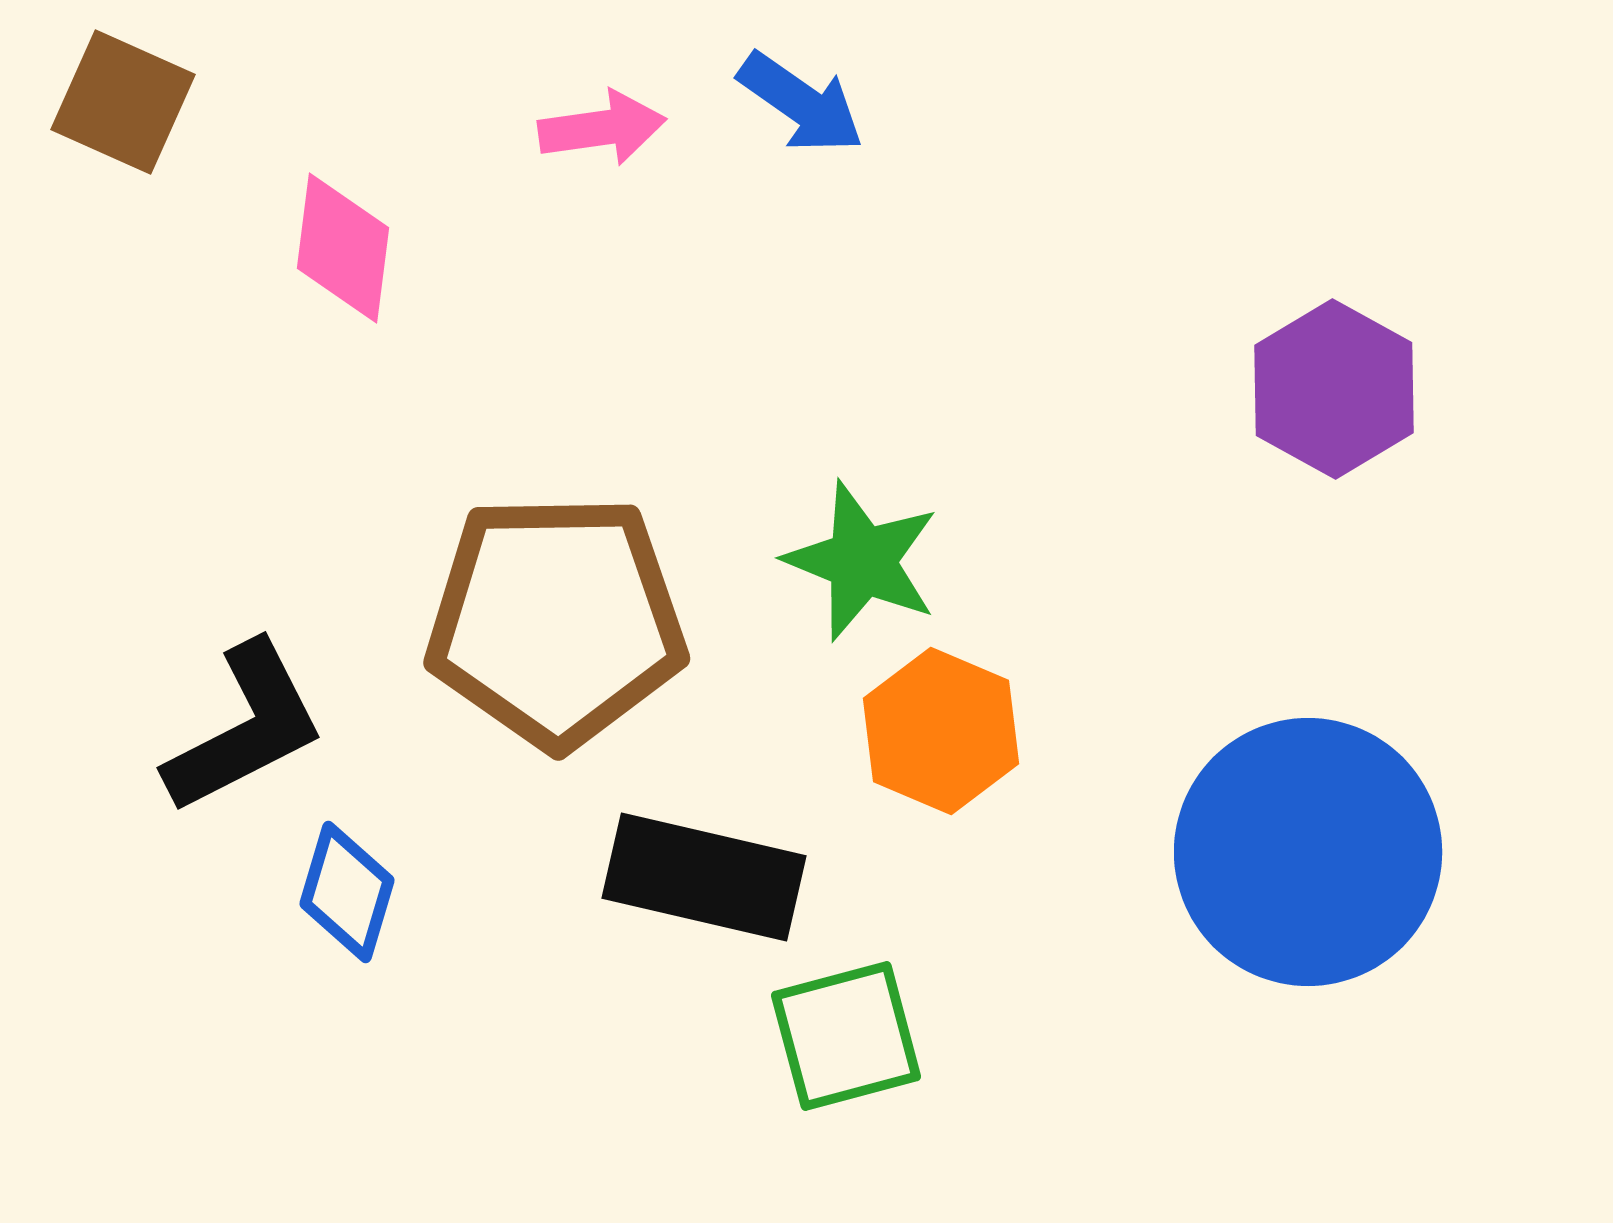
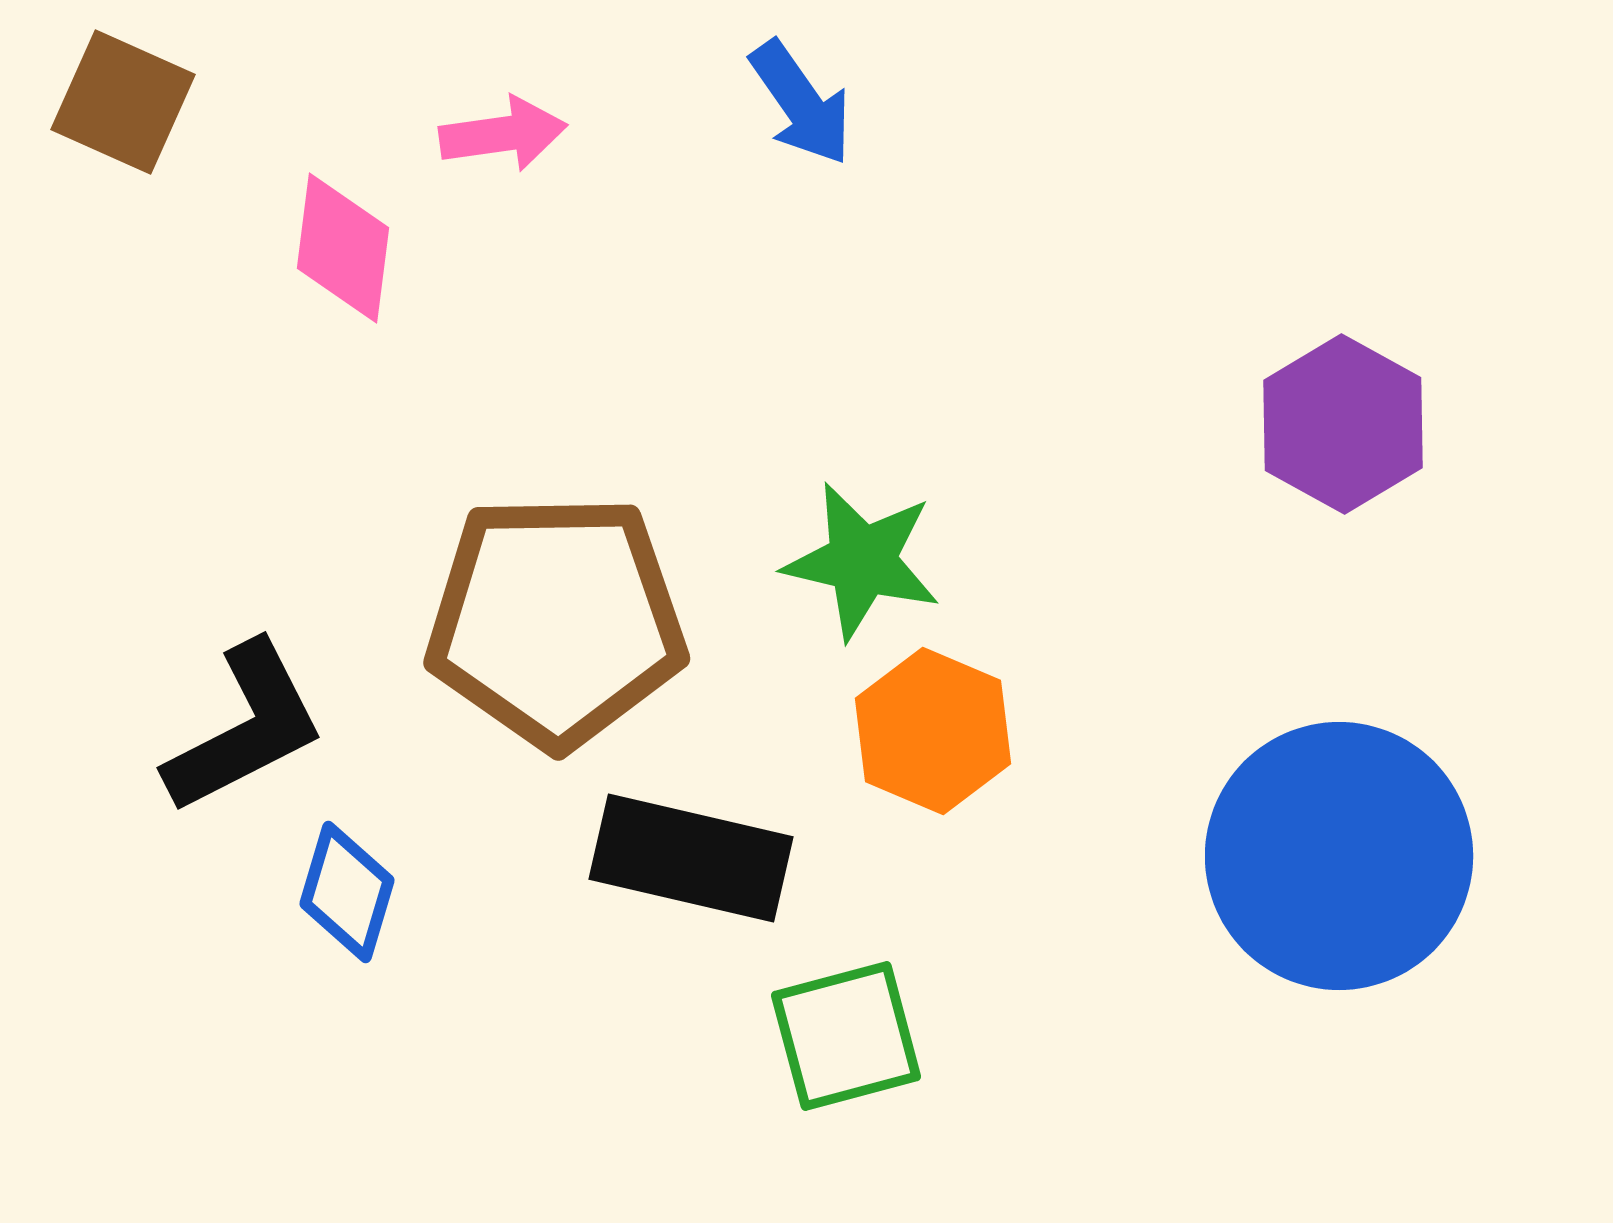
blue arrow: rotated 20 degrees clockwise
pink arrow: moved 99 px left, 6 px down
purple hexagon: moved 9 px right, 35 px down
green star: rotated 9 degrees counterclockwise
orange hexagon: moved 8 px left
blue circle: moved 31 px right, 4 px down
black rectangle: moved 13 px left, 19 px up
